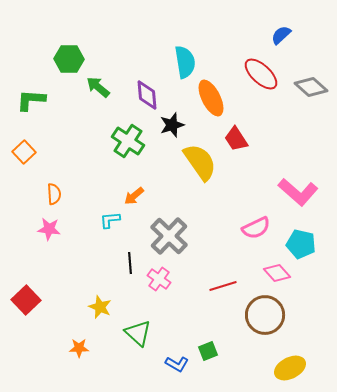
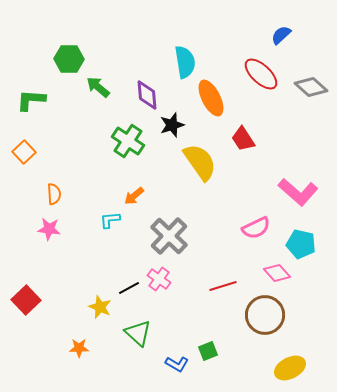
red trapezoid: moved 7 px right
black line: moved 1 px left, 25 px down; rotated 65 degrees clockwise
